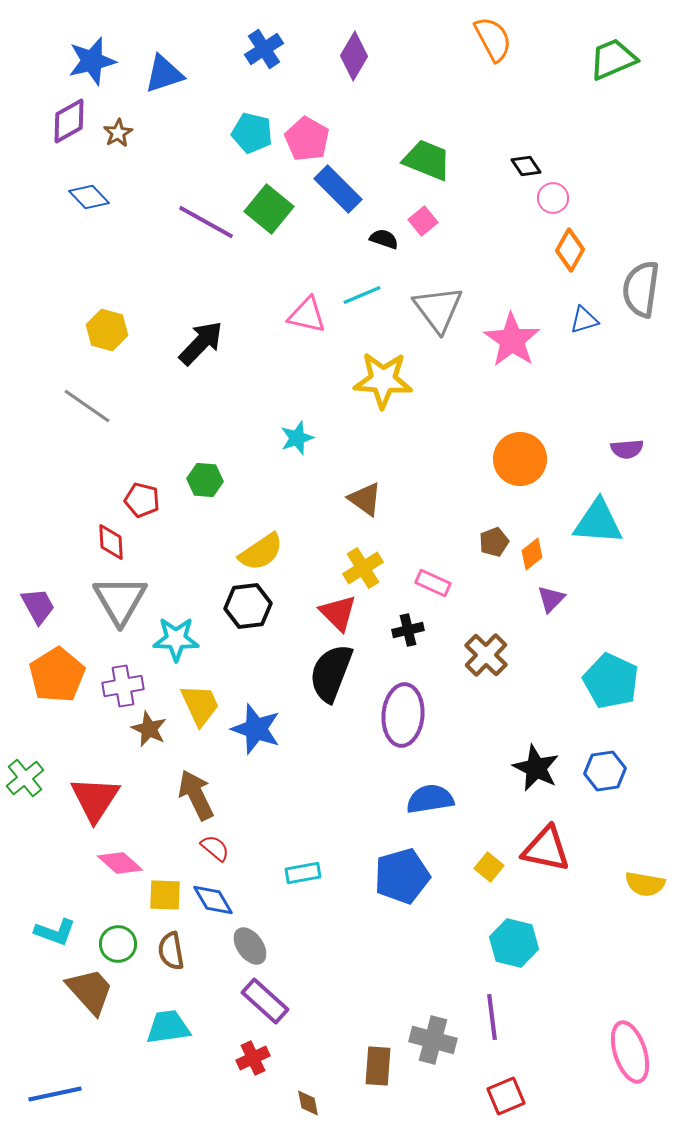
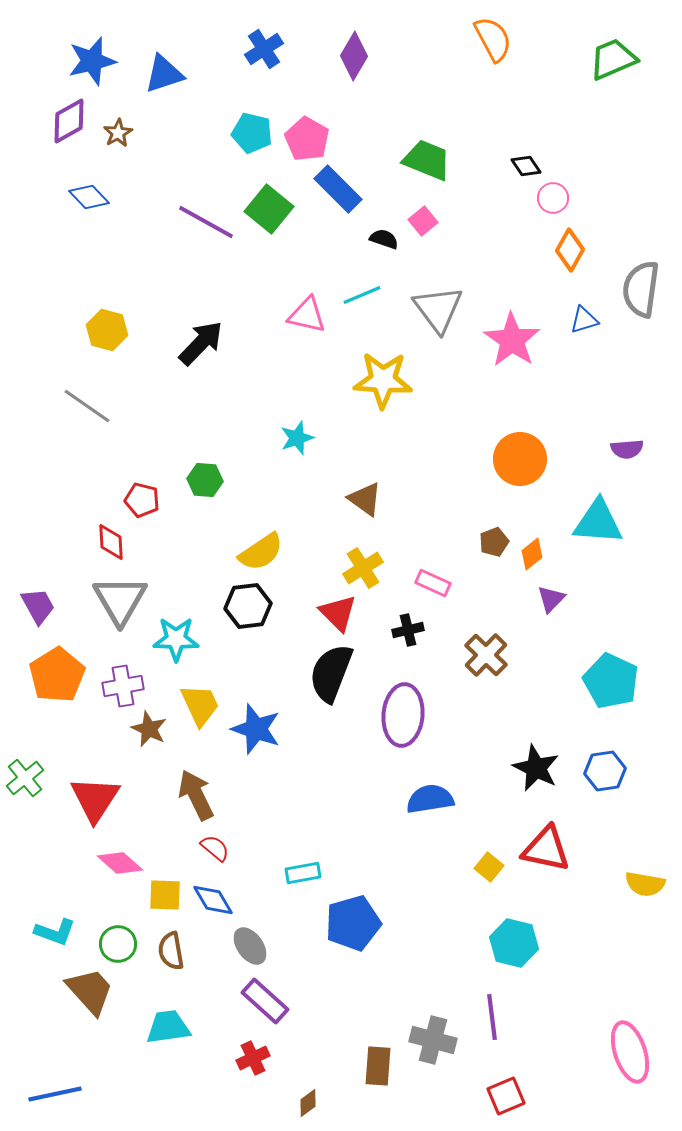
blue pentagon at (402, 876): moved 49 px left, 47 px down
brown diamond at (308, 1103): rotated 64 degrees clockwise
